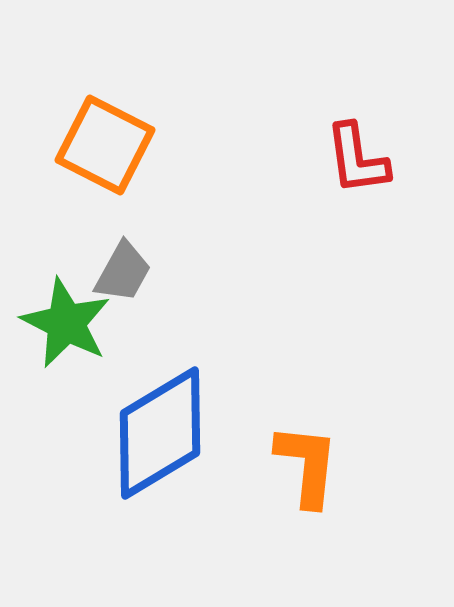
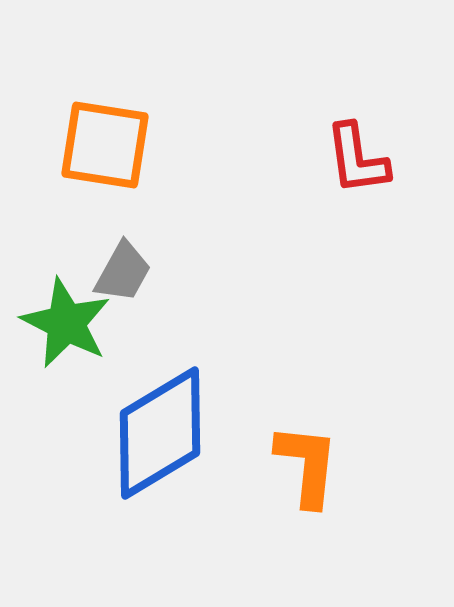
orange square: rotated 18 degrees counterclockwise
